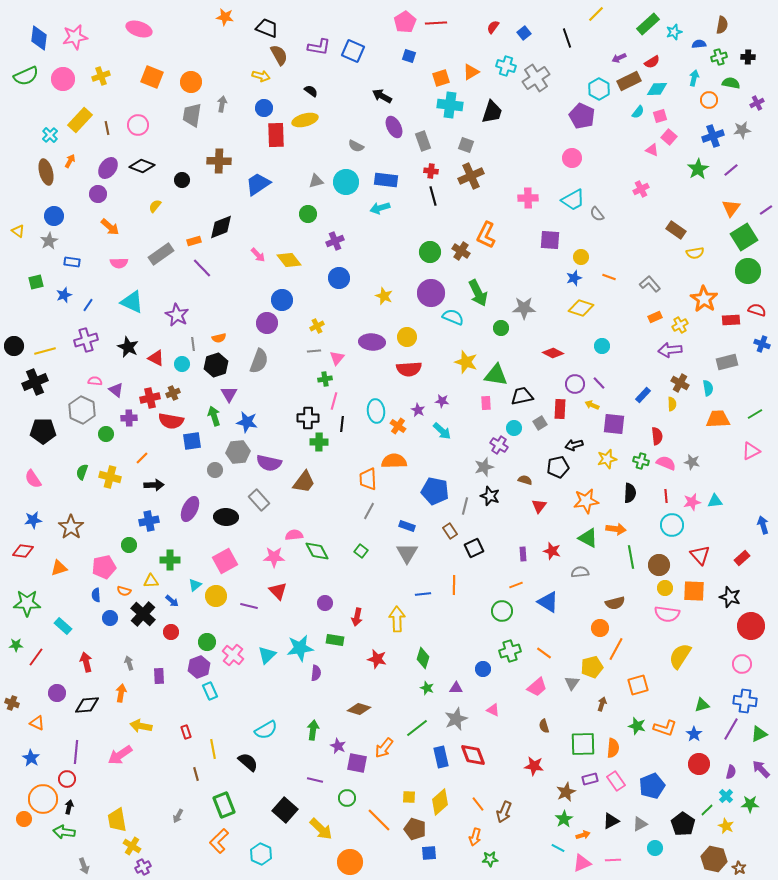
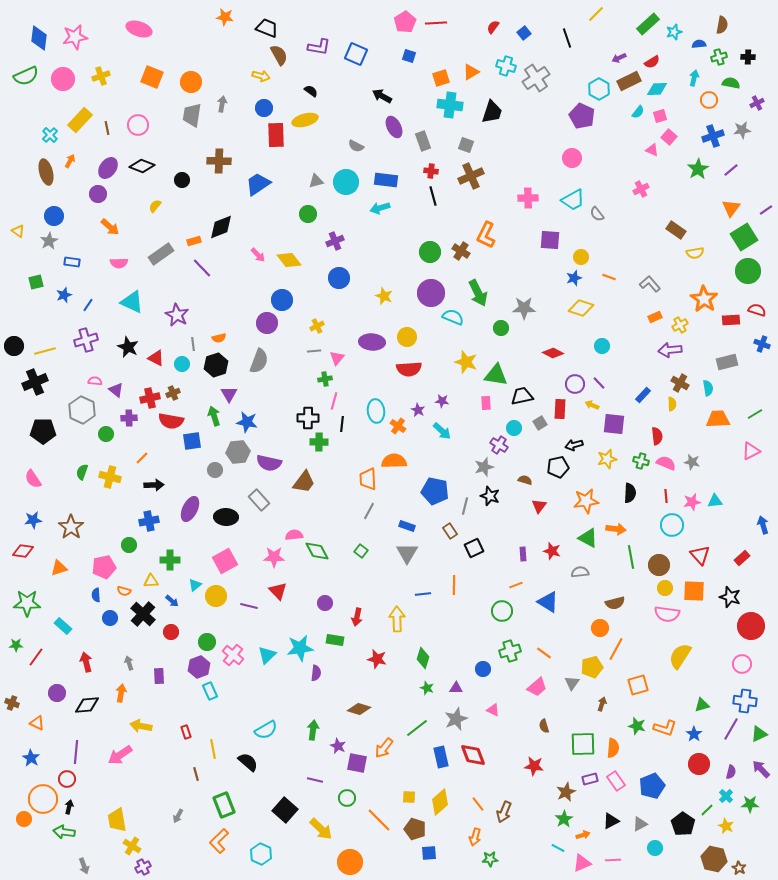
blue square at (353, 51): moved 3 px right, 3 px down
